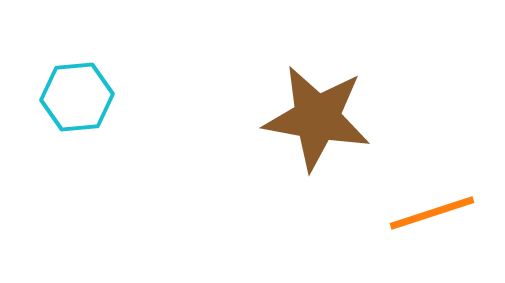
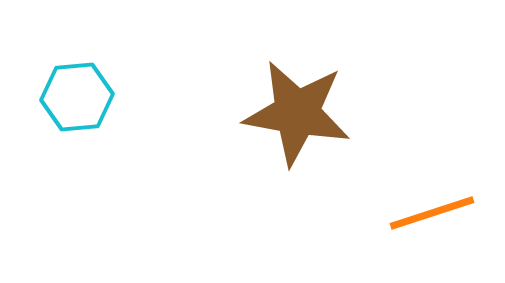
brown star: moved 20 px left, 5 px up
